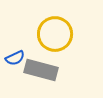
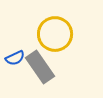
gray rectangle: moved 1 px left, 3 px up; rotated 40 degrees clockwise
